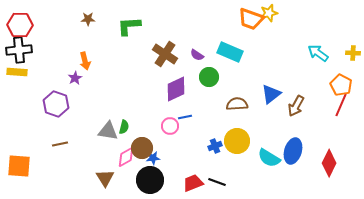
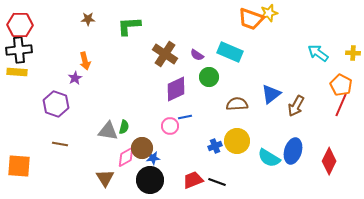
brown line: rotated 21 degrees clockwise
red diamond: moved 2 px up
red trapezoid: moved 3 px up
